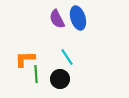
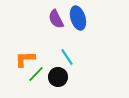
purple semicircle: moved 1 px left
green line: rotated 48 degrees clockwise
black circle: moved 2 px left, 2 px up
